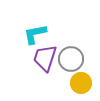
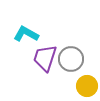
cyan L-shape: moved 9 px left; rotated 40 degrees clockwise
yellow circle: moved 6 px right, 3 px down
